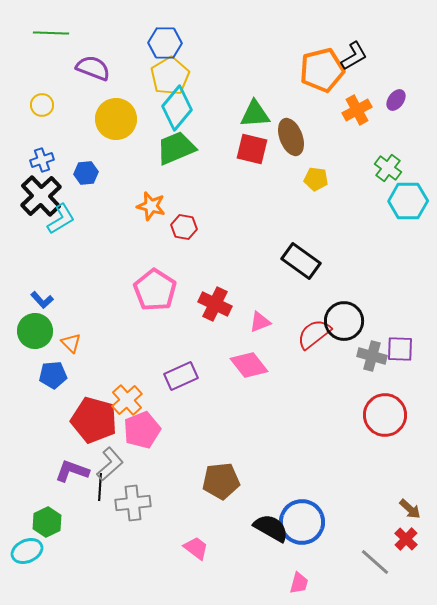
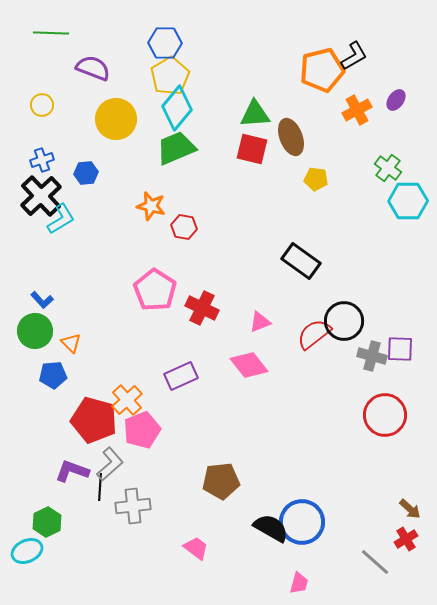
red cross at (215, 304): moved 13 px left, 4 px down
gray cross at (133, 503): moved 3 px down
red cross at (406, 539): rotated 15 degrees clockwise
